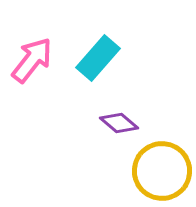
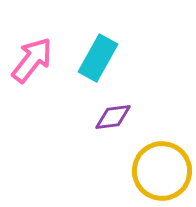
cyan rectangle: rotated 12 degrees counterclockwise
purple diamond: moved 6 px left, 6 px up; rotated 48 degrees counterclockwise
